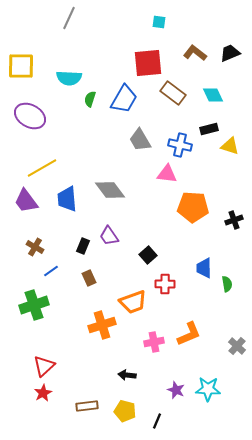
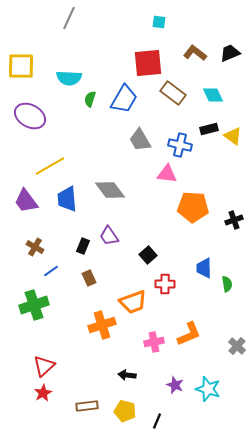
yellow triangle at (230, 146): moved 3 px right, 10 px up; rotated 18 degrees clockwise
yellow line at (42, 168): moved 8 px right, 2 px up
cyan star at (208, 389): rotated 15 degrees clockwise
purple star at (176, 390): moved 1 px left, 5 px up
